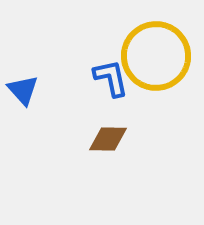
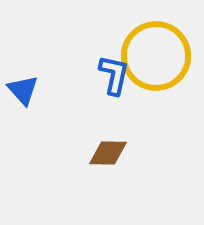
blue L-shape: moved 3 px right, 3 px up; rotated 24 degrees clockwise
brown diamond: moved 14 px down
